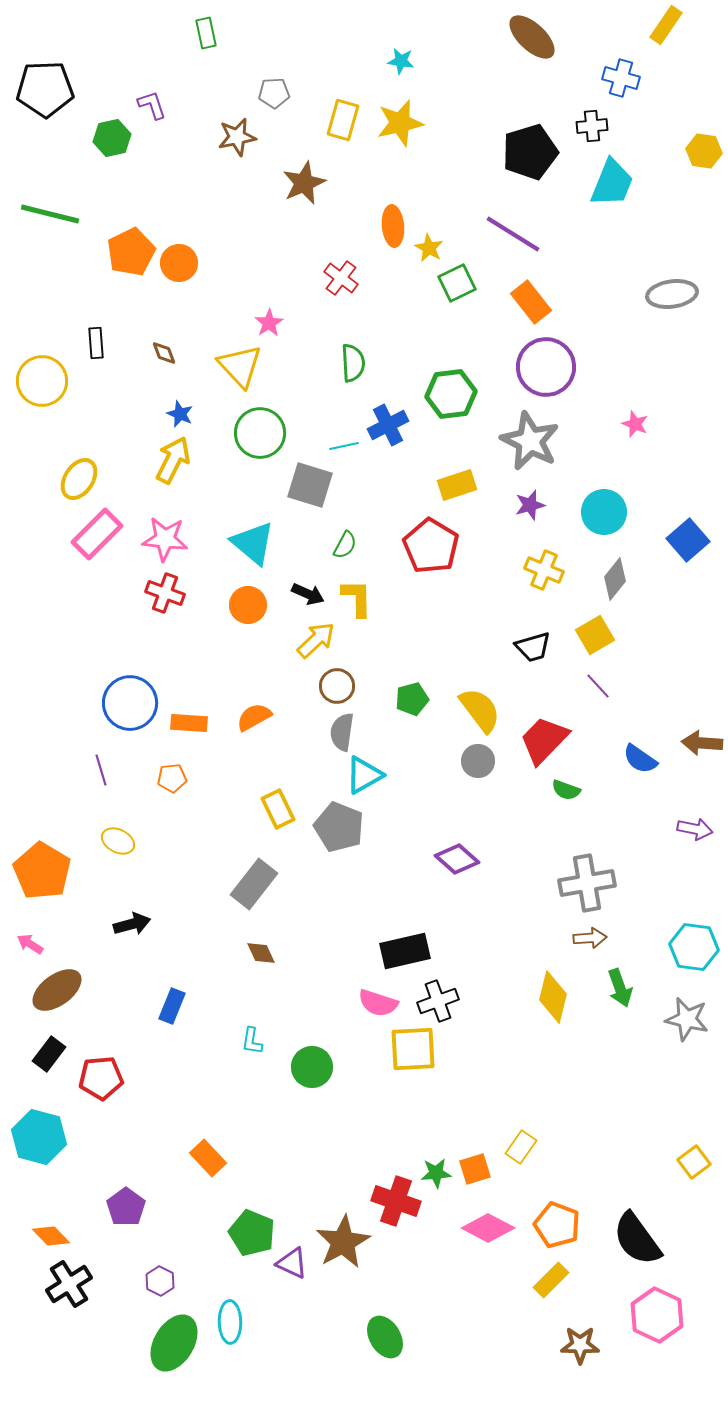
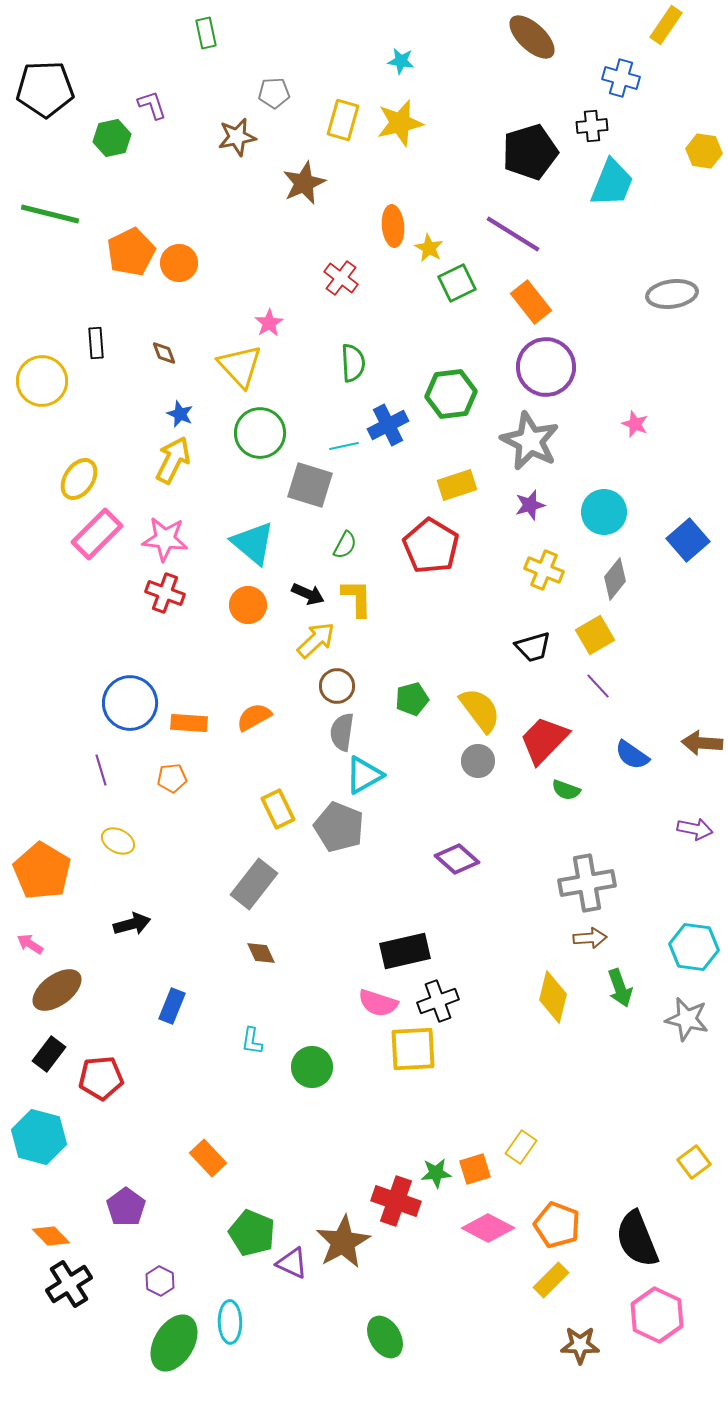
blue semicircle at (640, 759): moved 8 px left, 4 px up
black semicircle at (637, 1239): rotated 14 degrees clockwise
